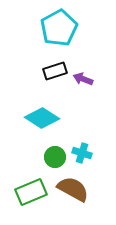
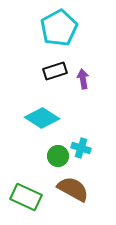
purple arrow: rotated 60 degrees clockwise
cyan cross: moved 1 px left, 5 px up
green circle: moved 3 px right, 1 px up
green rectangle: moved 5 px left, 5 px down; rotated 48 degrees clockwise
